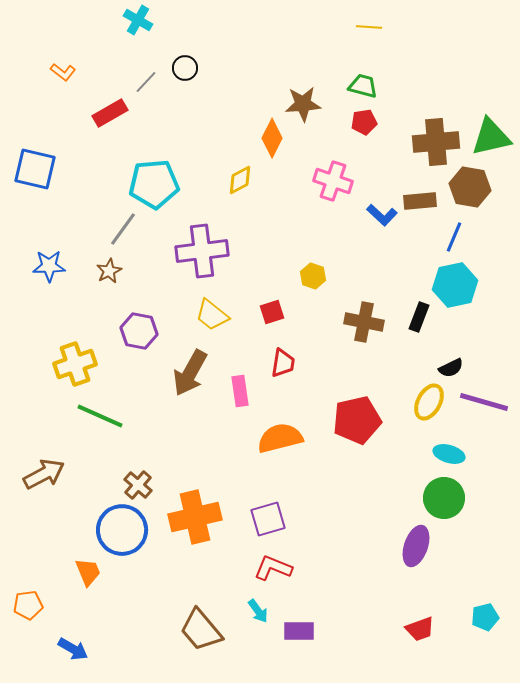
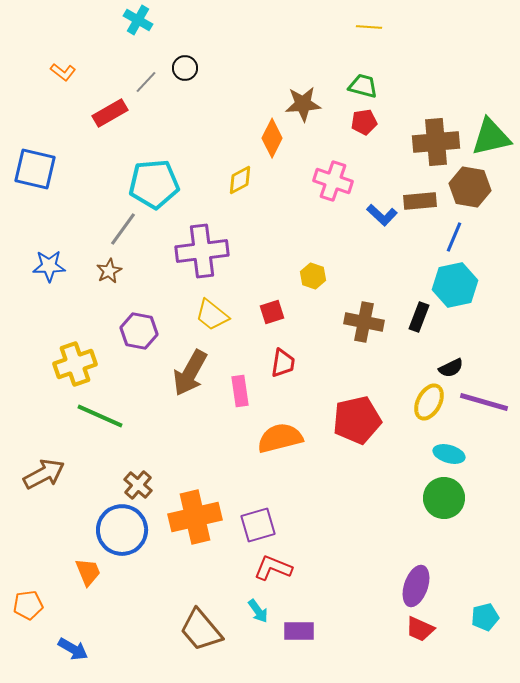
purple square at (268, 519): moved 10 px left, 6 px down
purple ellipse at (416, 546): moved 40 px down
red trapezoid at (420, 629): rotated 44 degrees clockwise
